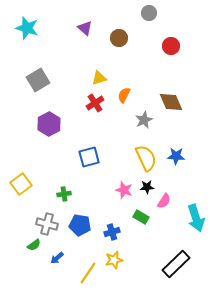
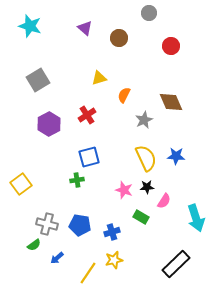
cyan star: moved 3 px right, 2 px up
red cross: moved 8 px left, 12 px down
green cross: moved 13 px right, 14 px up
